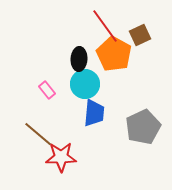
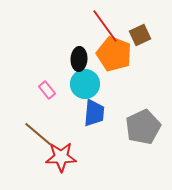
orange pentagon: rotated 8 degrees counterclockwise
